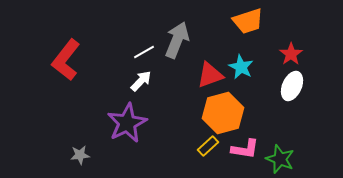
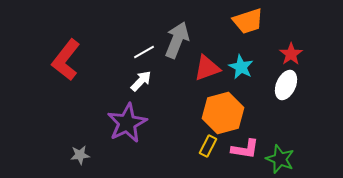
red triangle: moved 3 px left, 7 px up
white ellipse: moved 6 px left, 1 px up
yellow rectangle: rotated 20 degrees counterclockwise
